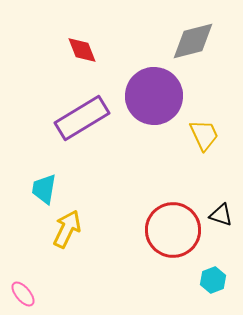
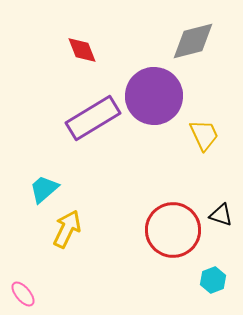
purple rectangle: moved 11 px right
cyan trapezoid: rotated 40 degrees clockwise
